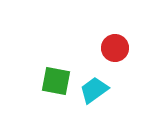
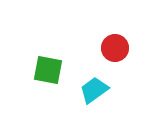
green square: moved 8 px left, 11 px up
